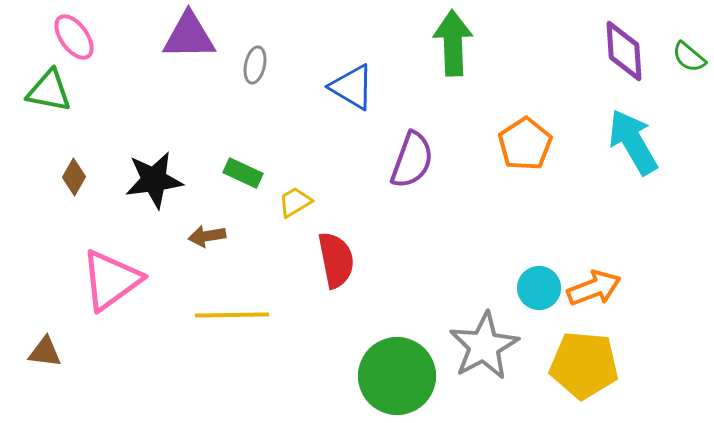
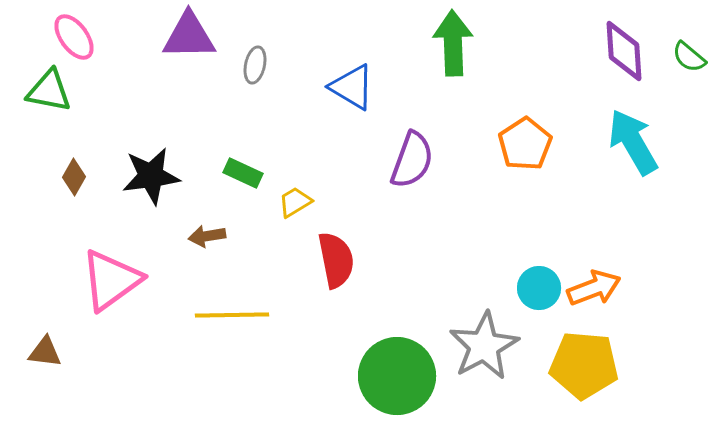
black star: moved 3 px left, 4 px up
